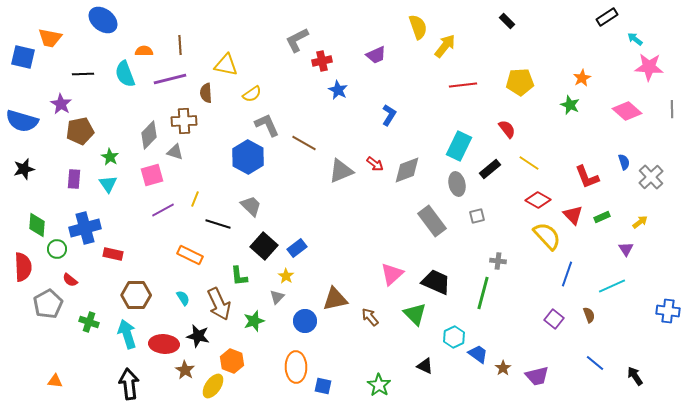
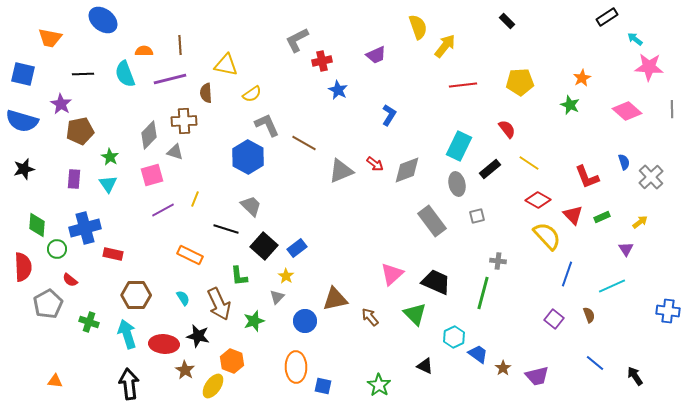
blue square at (23, 57): moved 17 px down
black line at (218, 224): moved 8 px right, 5 px down
